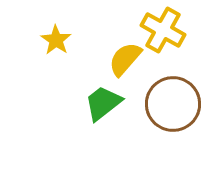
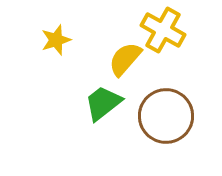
yellow star: rotated 20 degrees clockwise
brown circle: moved 7 px left, 12 px down
